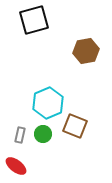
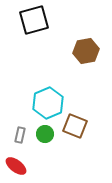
green circle: moved 2 px right
